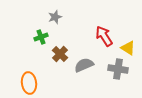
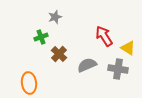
brown cross: moved 1 px left
gray semicircle: moved 3 px right
